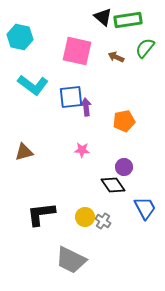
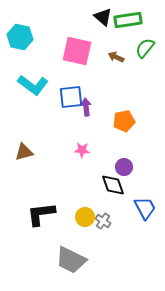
black diamond: rotated 15 degrees clockwise
